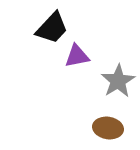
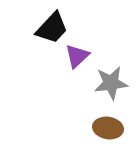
purple triangle: rotated 32 degrees counterclockwise
gray star: moved 7 px left, 2 px down; rotated 24 degrees clockwise
